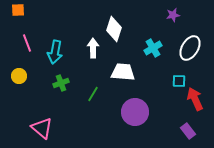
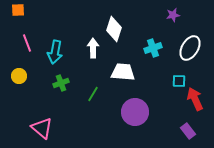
cyan cross: rotated 12 degrees clockwise
